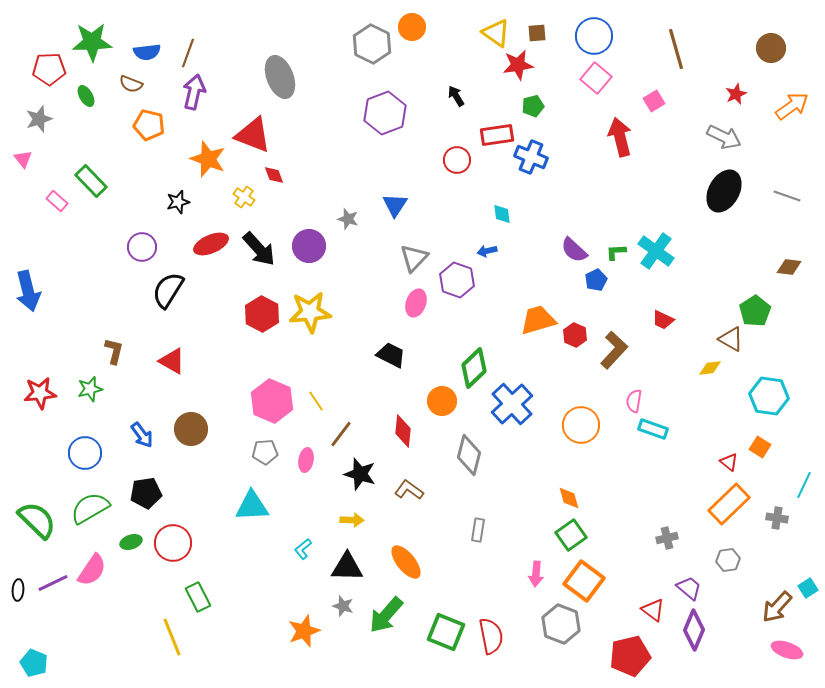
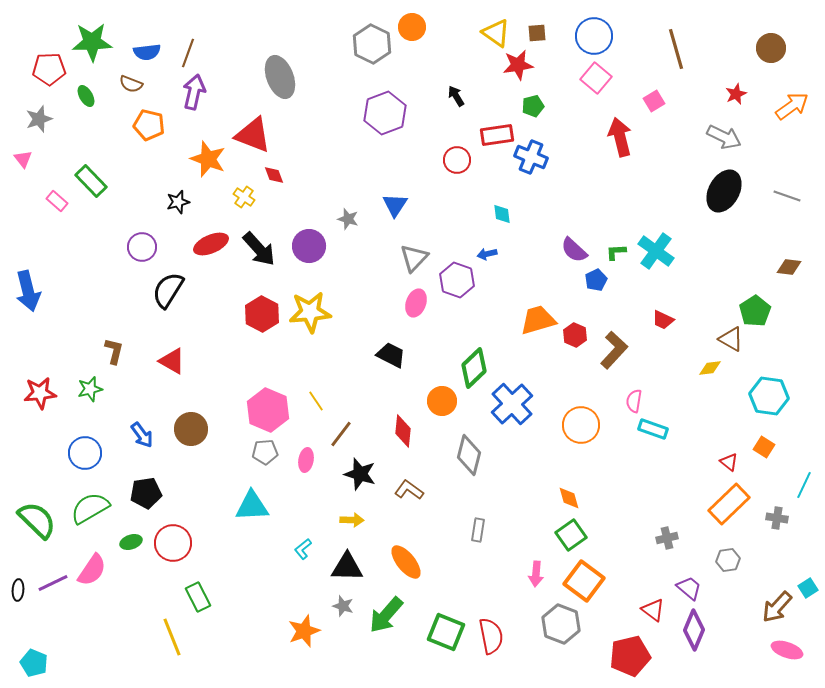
blue arrow at (487, 251): moved 3 px down
pink hexagon at (272, 401): moved 4 px left, 9 px down
orange square at (760, 447): moved 4 px right
